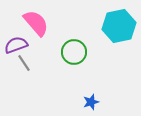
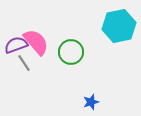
pink semicircle: moved 19 px down
green circle: moved 3 px left
